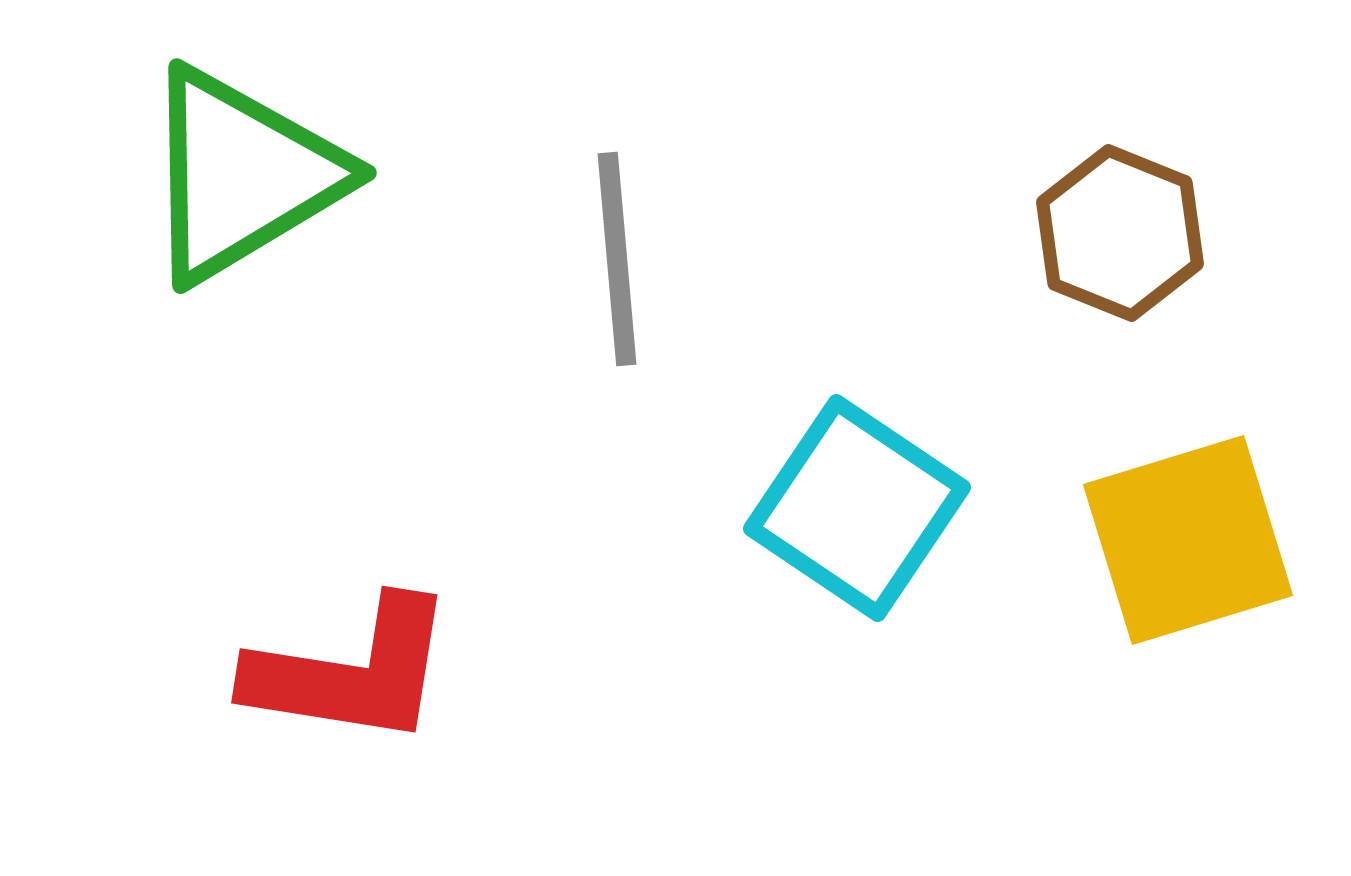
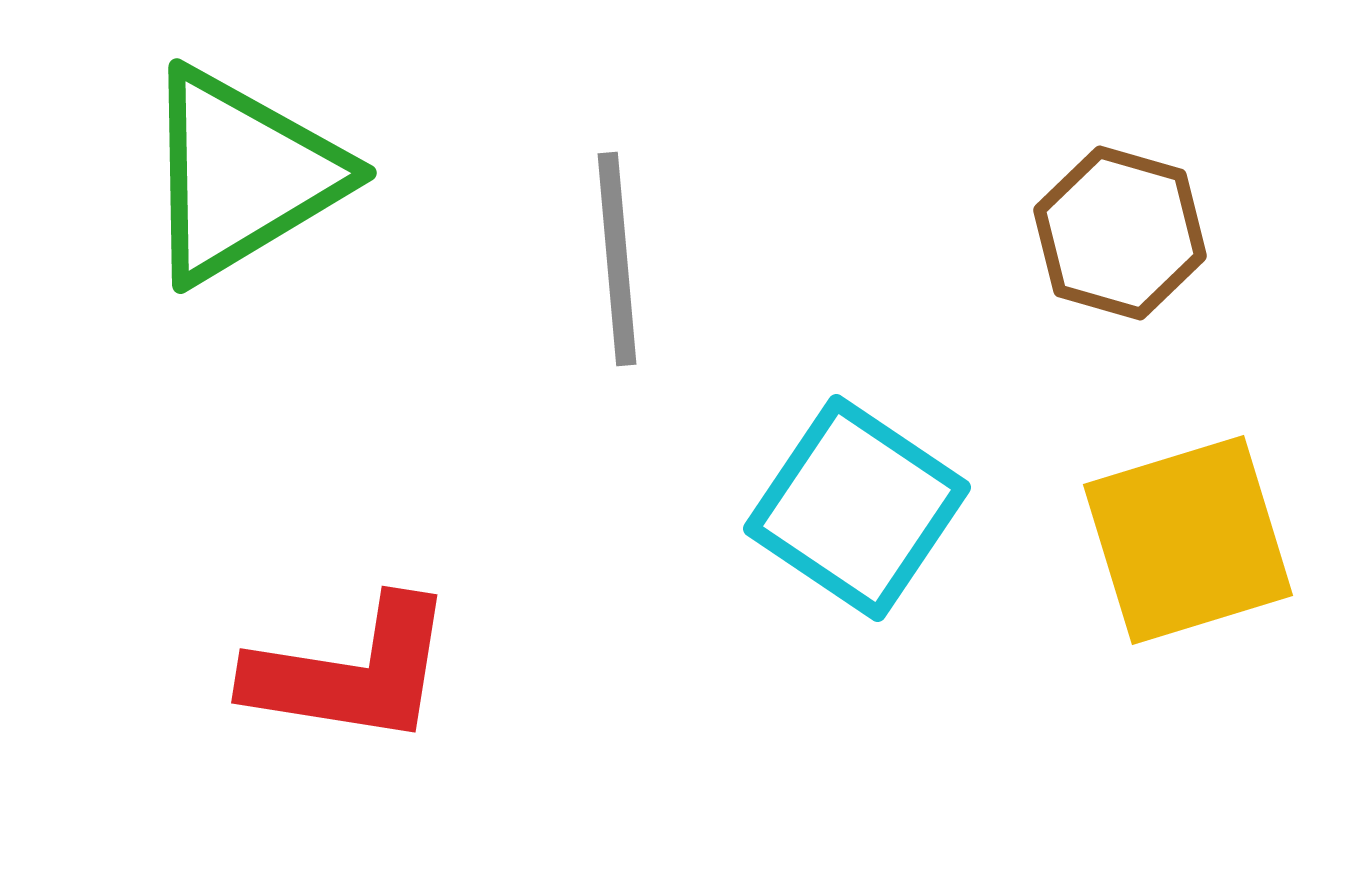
brown hexagon: rotated 6 degrees counterclockwise
